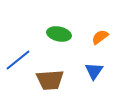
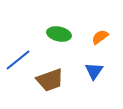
brown trapezoid: rotated 16 degrees counterclockwise
